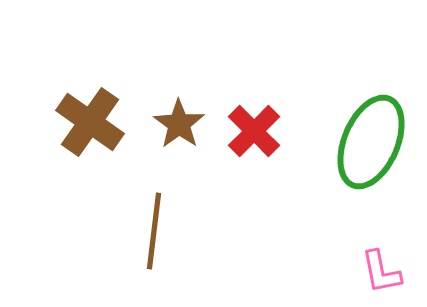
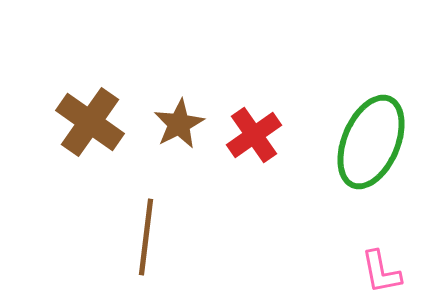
brown star: rotated 9 degrees clockwise
red cross: moved 4 px down; rotated 10 degrees clockwise
brown line: moved 8 px left, 6 px down
